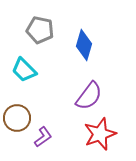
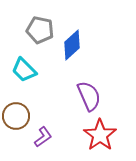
blue diamond: moved 12 px left; rotated 32 degrees clockwise
purple semicircle: rotated 60 degrees counterclockwise
brown circle: moved 1 px left, 2 px up
red star: moved 1 px down; rotated 16 degrees counterclockwise
